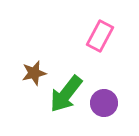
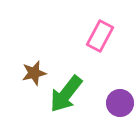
purple circle: moved 16 px right
